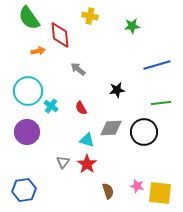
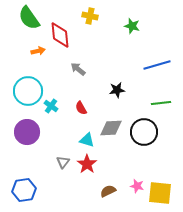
green star: rotated 21 degrees clockwise
brown semicircle: rotated 98 degrees counterclockwise
